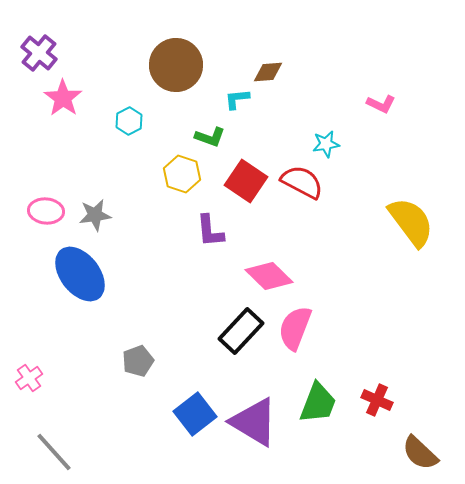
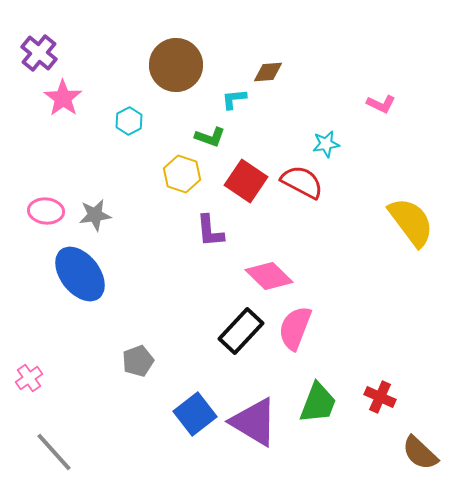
cyan L-shape: moved 3 px left
red cross: moved 3 px right, 3 px up
